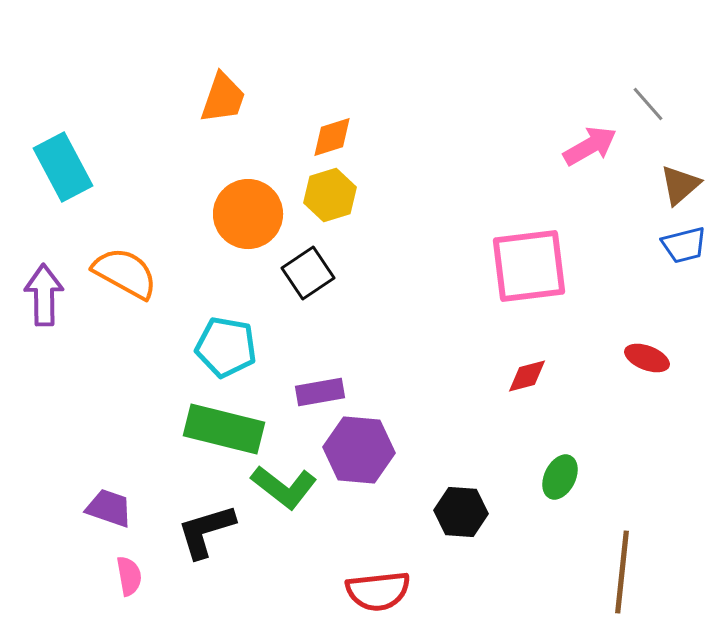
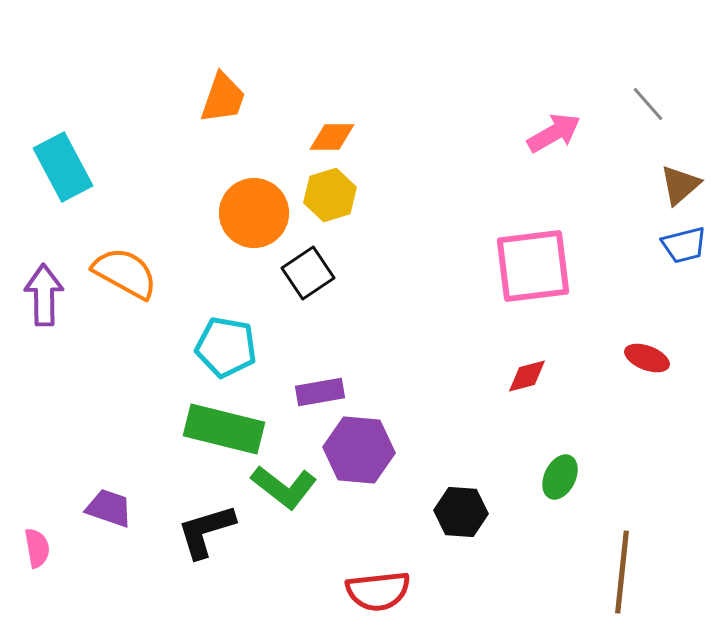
orange diamond: rotated 18 degrees clockwise
pink arrow: moved 36 px left, 13 px up
orange circle: moved 6 px right, 1 px up
pink square: moved 4 px right
pink semicircle: moved 92 px left, 28 px up
